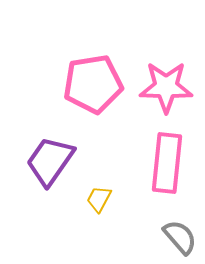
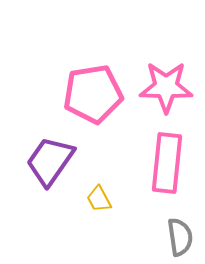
pink pentagon: moved 10 px down
yellow trapezoid: rotated 56 degrees counterclockwise
gray semicircle: rotated 33 degrees clockwise
